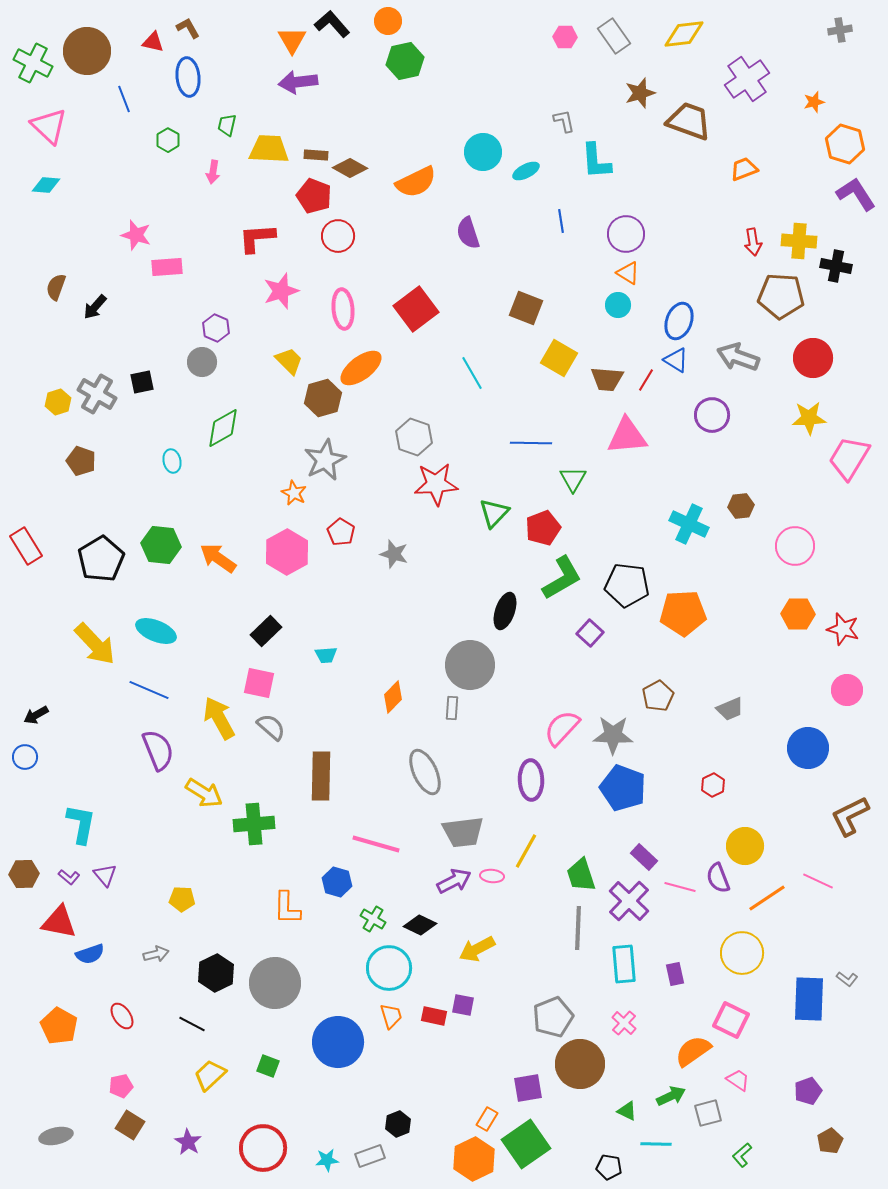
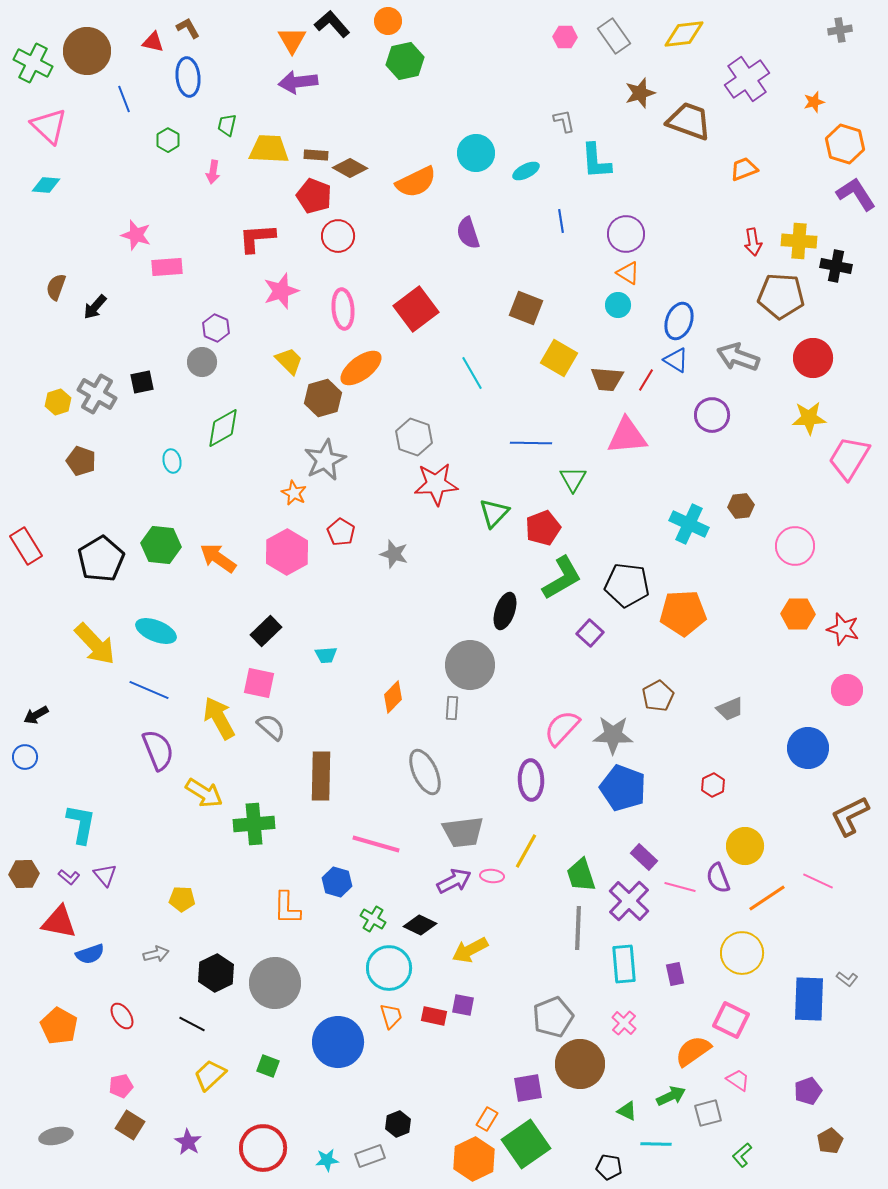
cyan circle at (483, 152): moved 7 px left, 1 px down
yellow arrow at (477, 949): moved 7 px left, 1 px down
